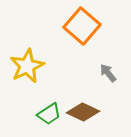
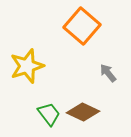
yellow star: rotated 8 degrees clockwise
green trapezoid: rotated 95 degrees counterclockwise
